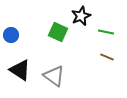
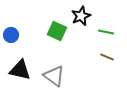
green square: moved 1 px left, 1 px up
black triangle: rotated 20 degrees counterclockwise
